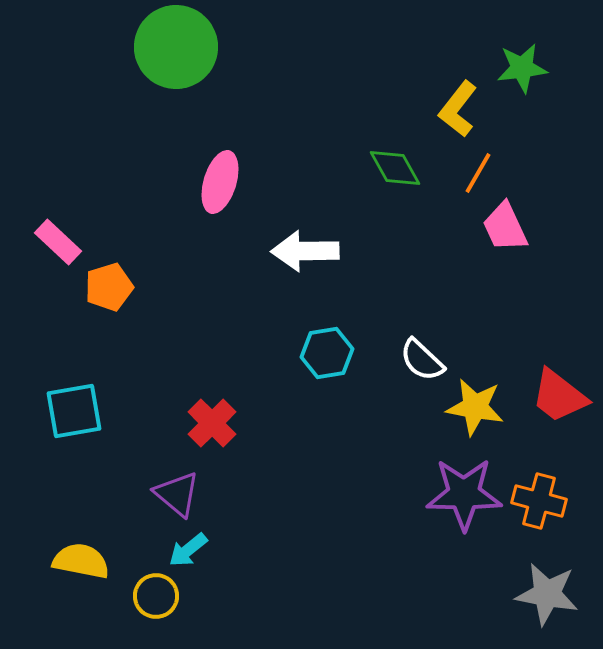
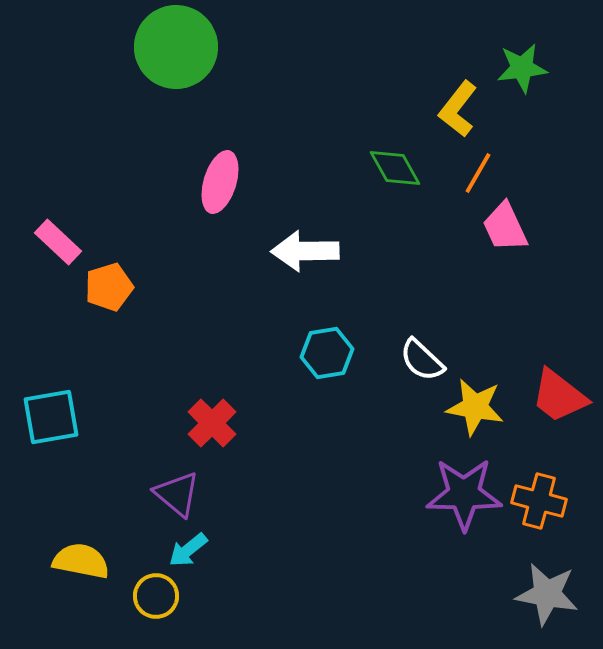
cyan square: moved 23 px left, 6 px down
